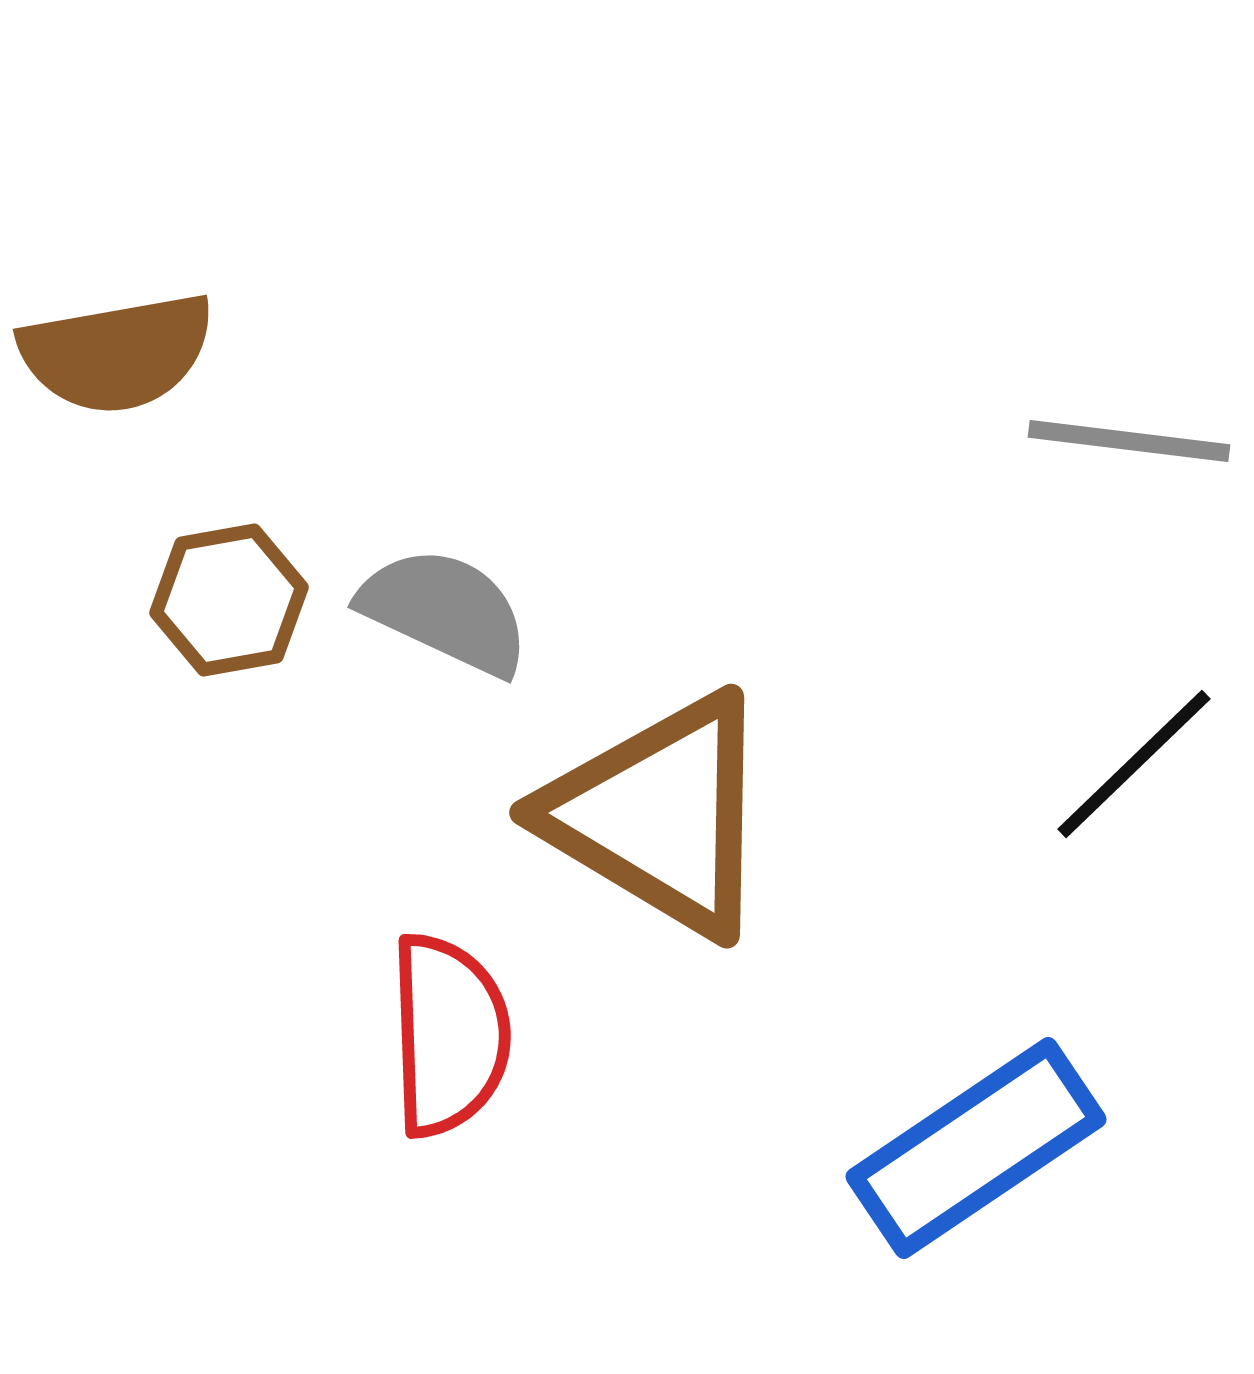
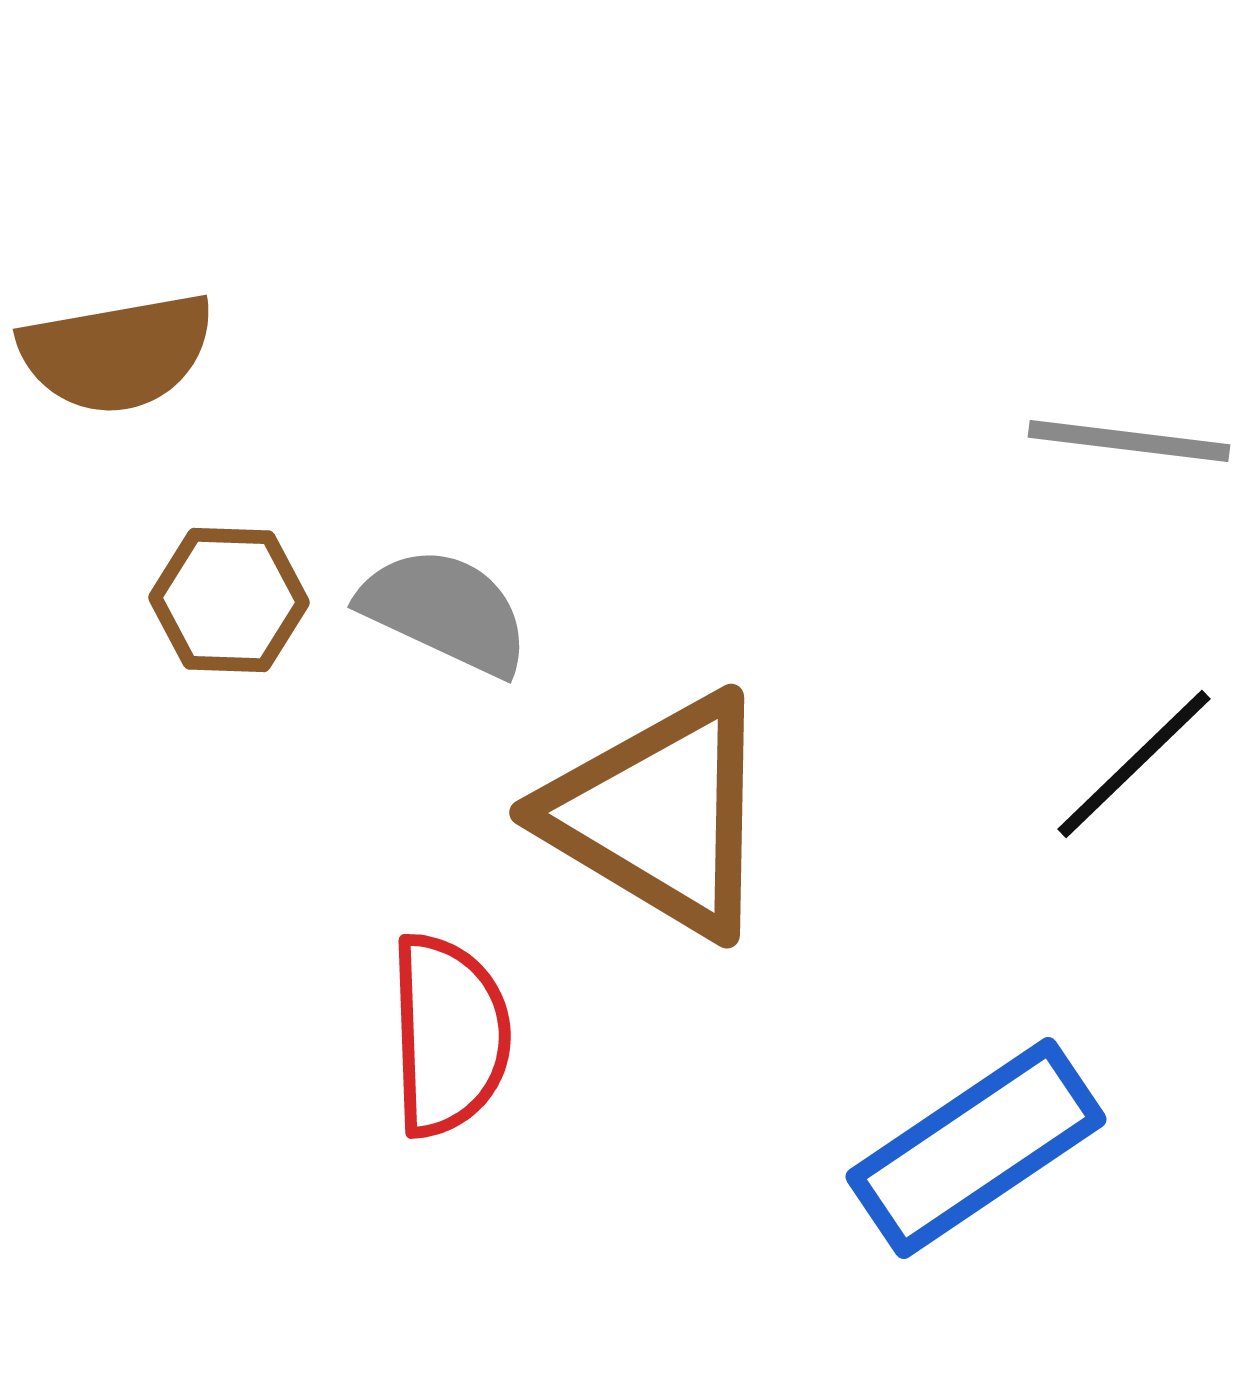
brown hexagon: rotated 12 degrees clockwise
